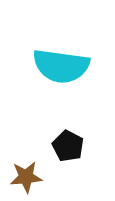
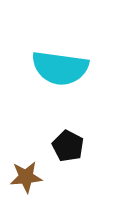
cyan semicircle: moved 1 px left, 2 px down
